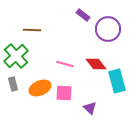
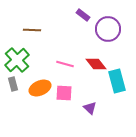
green cross: moved 1 px right, 4 px down
